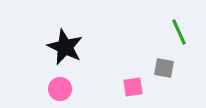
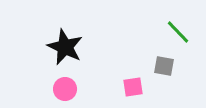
green line: moved 1 px left; rotated 20 degrees counterclockwise
gray square: moved 2 px up
pink circle: moved 5 px right
